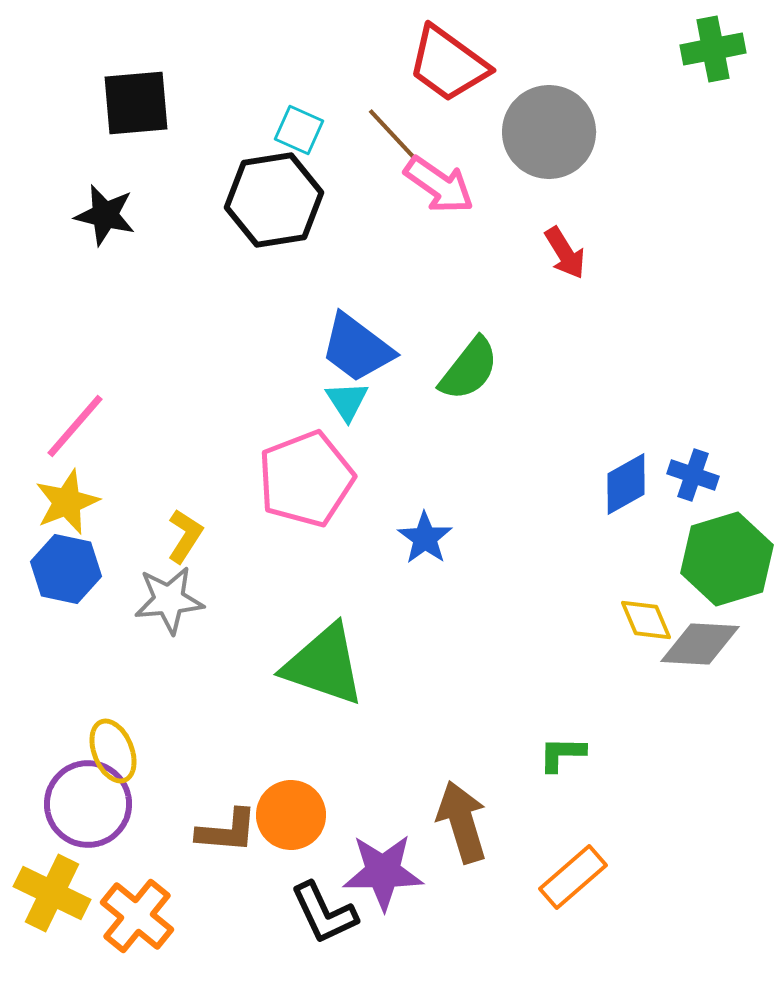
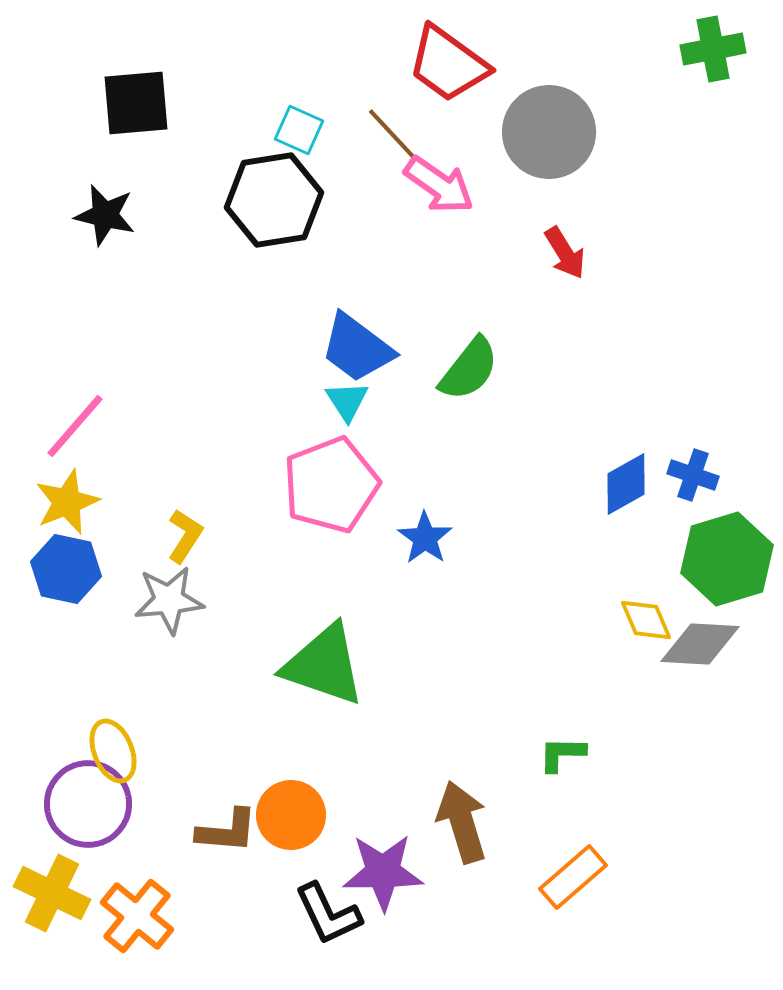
pink pentagon: moved 25 px right, 6 px down
black L-shape: moved 4 px right, 1 px down
